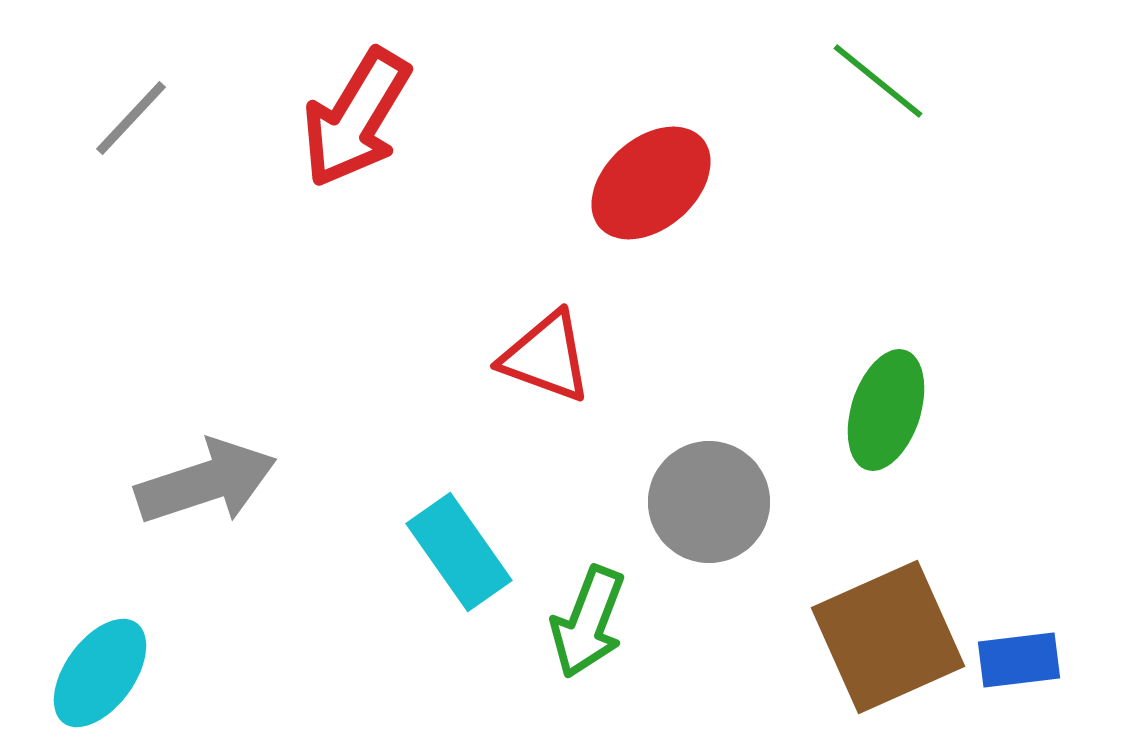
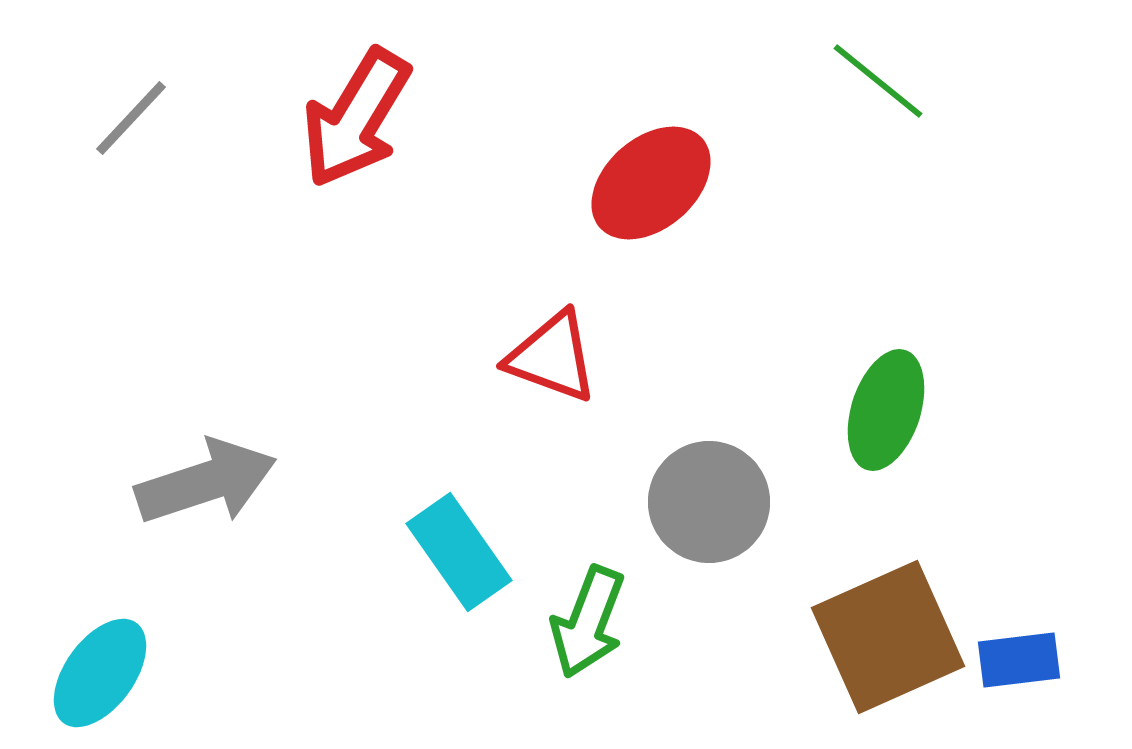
red triangle: moved 6 px right
